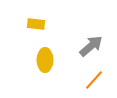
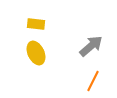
yellow ellipse: moved 9 px left, 7 px up; rotated 25 degrees counterclockwise
orange line: moved 1 px left, 1 px down; rotated 15 degrees counterclockwise
